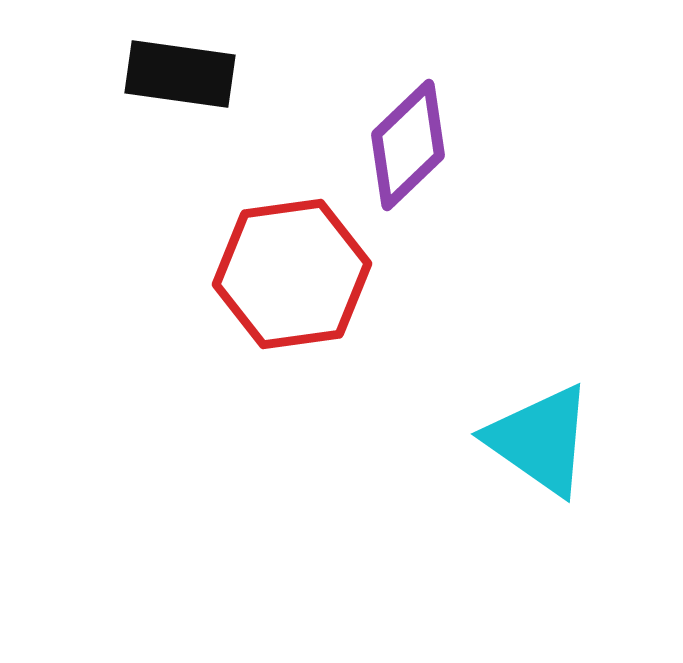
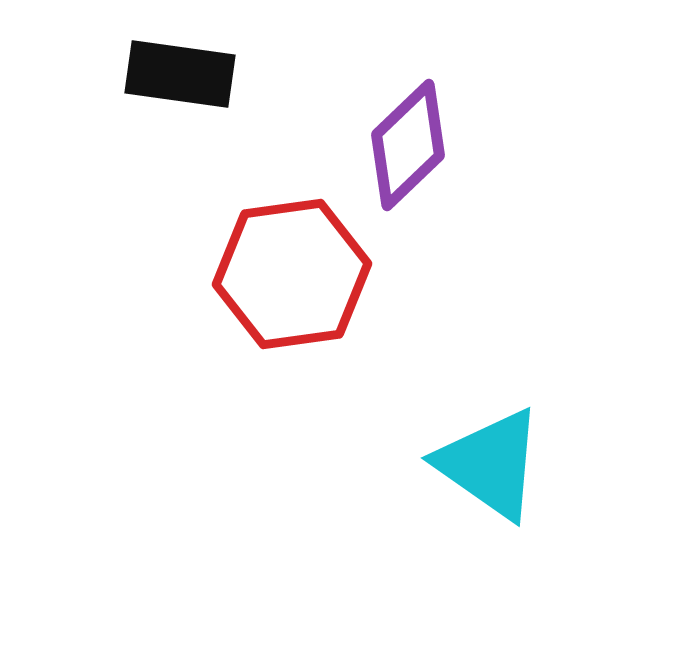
cyan triangle: moved 50 px left, 24 px down
